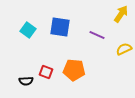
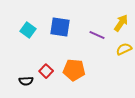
yellow arrow: moved 9 px down
red square: moved 1 px up; rotated 24 degrees clockwise
